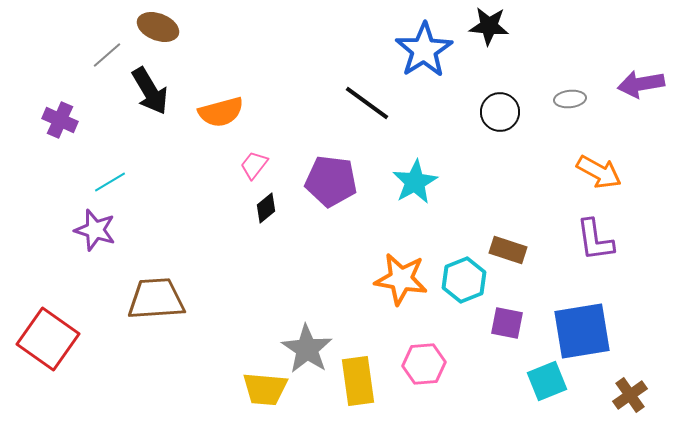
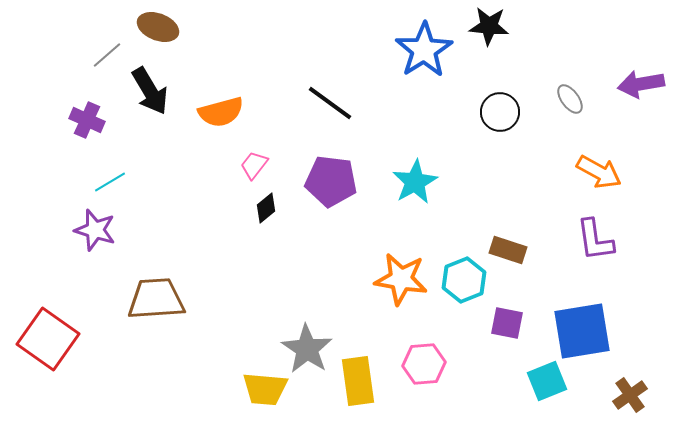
gray ellipse: rotated 60 degrees clockwise
black line: moved 37 px left
purple cross: moved 27 px right
